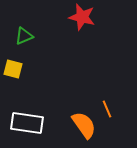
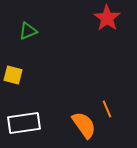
red star: moved 25 px right, 1 px down; rotated 20 degrees clockwise
green triangle: moved 4 px right, 5 px up
yellow square: moved 6 px down
white rectangle: moved 3 px left; rotated 16 degrees counterclockwise
